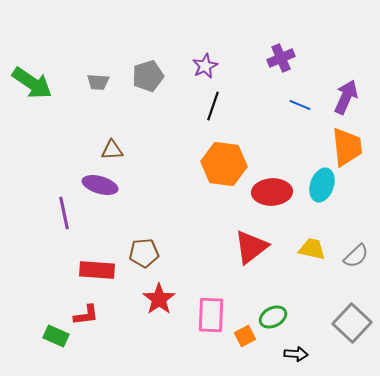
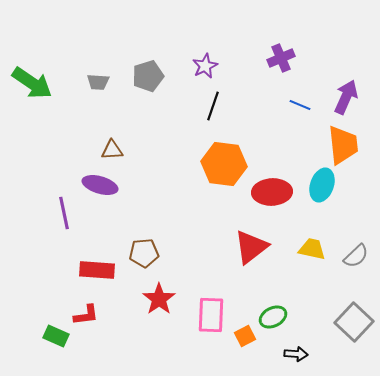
orange trapezoid: moved 4 px left, 2 px up
gray square: moved 2 px right, 1 px up
